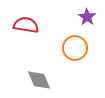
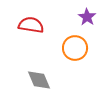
red semicircle: moved 5 px right
